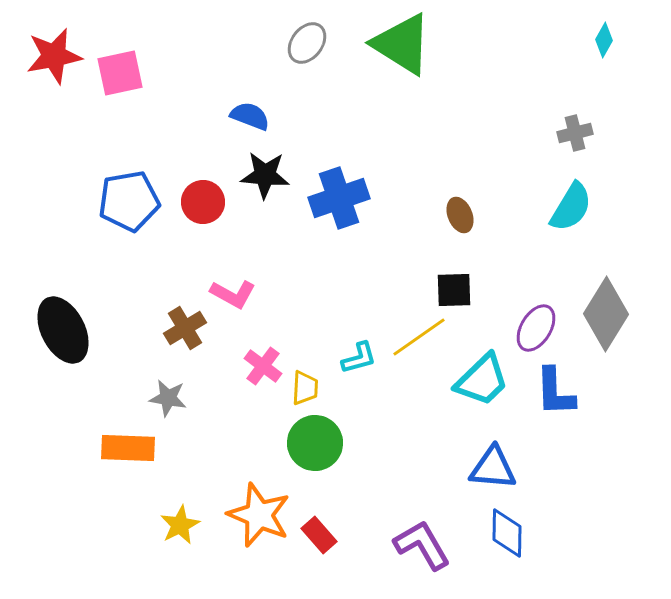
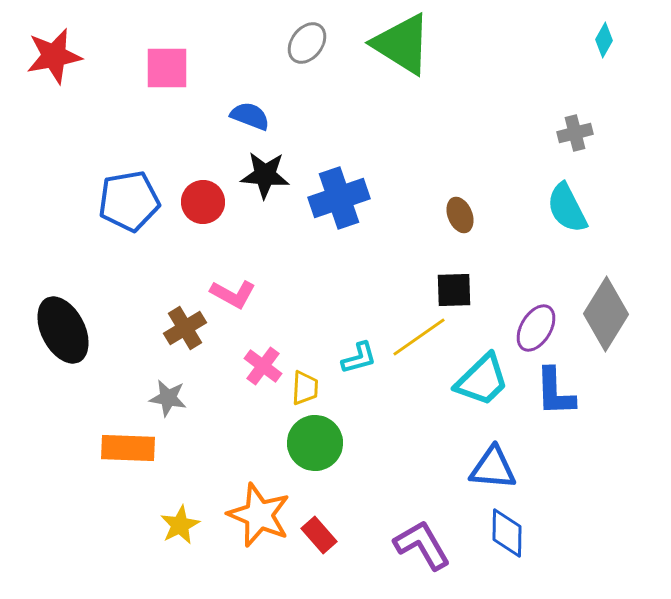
pink square: moved 47 px right, 5 px up; rotated 12 degrees clockwise
cyan semicircle: moved 4 px left, 1 px down; rotated 122 degrees clockwise
